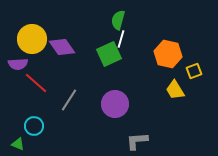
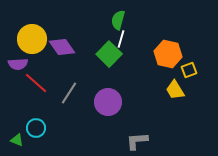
green square: rotated 20 degrees counterclockwise
yellow square: moved 5 px left, 1 px up
gray line: moved 7 px up
purple circle: moved 7 px left, 2 px up
cyan circle: moved 2 px right, 2 px down
green triangle: moved 1 px left, 4 px up
